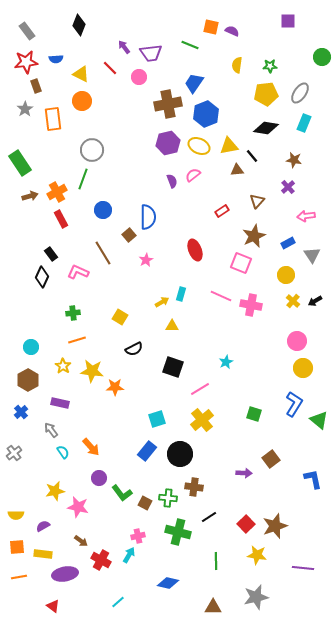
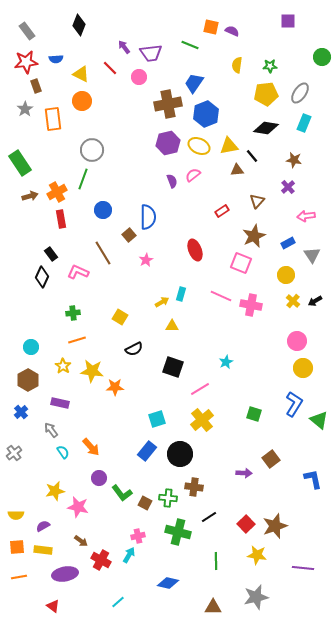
red rectangle at (61, 219): rotated 18 degrees clockwise
yellow rectangle at (43, 554): moved 4 px up
